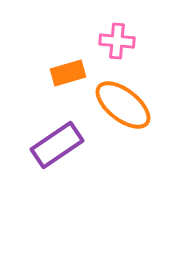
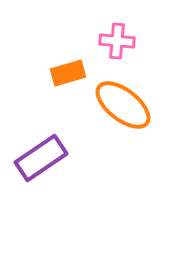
purple rectangle: moved 16 px left, 13 px down
